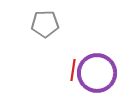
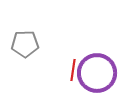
gray pentagon: moved 20 px left, 20 px down
